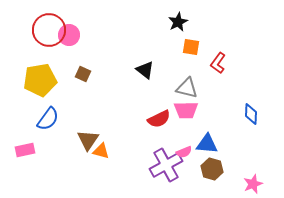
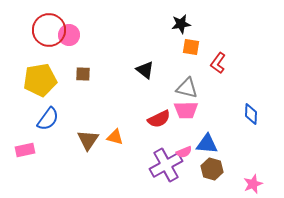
black star: moved 3 px right, 2 px down; rotated 18 degrees clockwise
brown square: rotated 21 degrees counterclockwise
orange triangle: moved 14 px right, 14 px up
